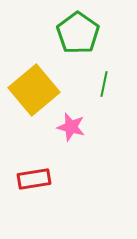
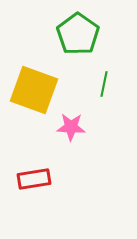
green pentagon: moved 1 px down
yellow square: rotated 30 degrees counterclockwise
pink star: rotated 12 degrees counterclockwise
